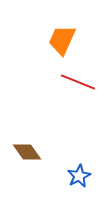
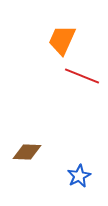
red line: moved 4 px right, 6 px up
brown diamond: rotated 52 degrees counterclockwise
